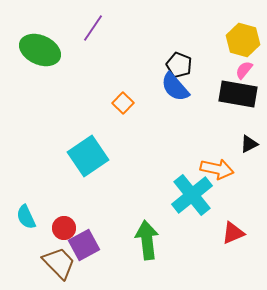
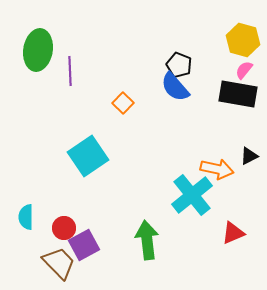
purple line: moved 23 px left, 43 px down; rotated 36 degrees counterclockwise
green ellipse: moved 2 px left; rotated 75 degrees clockwise
black triangle: moved 12 px down
cyan semicircle: rotated 25 degrees clockwise
